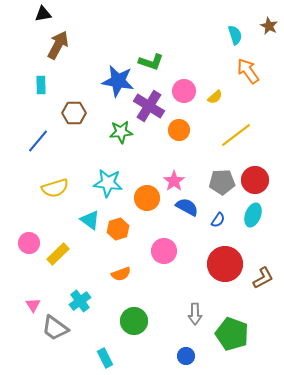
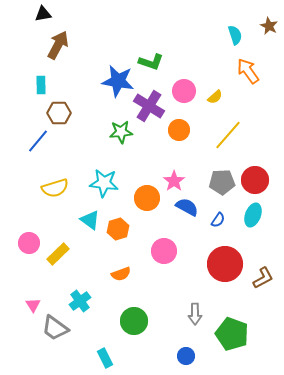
brown hexagon at (74, 113): moved 15 px left
yellow line at (236, 135): moved 8 px left; rotated 12 degrees counterclockwise
cyan star at (108, 183): moved 4 px left
